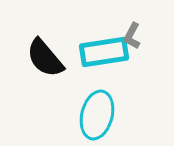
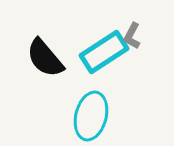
cyan rectangle: rotated 24 degrees counterclockwise
cyan ellipse: moved 6 px left, 1 px down
